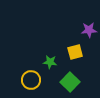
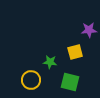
green square: rotated 30 degrees counterclockwise
